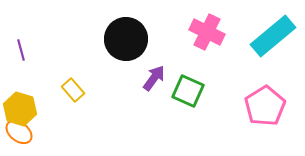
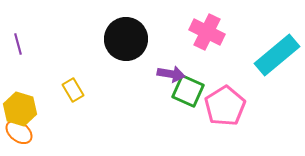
cyan rectangle: moved 4 px right, 19 px down
purple line: moved 3 px left, 6 px up
purple arrow: moved 17 px right, 4 px up; rotated 64 degrees clockwise
yellow rectangle: rotated 10 degrees clockwise
pink pentagon: moved 40 px left
